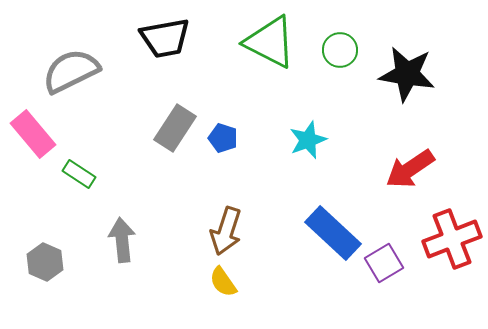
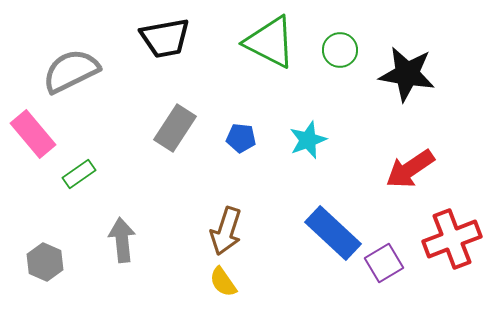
blue pentagon: moved 18 px right; rotated 12 degrees counterclockwise
green rectangle: rotated 68 degrees counterclockwise
